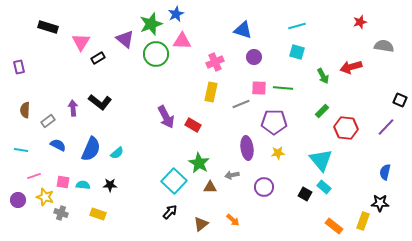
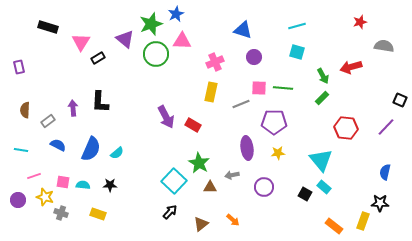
black L-shape at (100, 102): rotated 55 degrees clockwise
green rectangle at (322, 111): moved 13 px up
